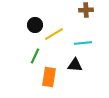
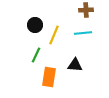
yellow line: moved 1 px down; rotated 36 degrees counterclockwise
cyan line: moved 10 px up
green line: moved 1 px right, 1 px up
